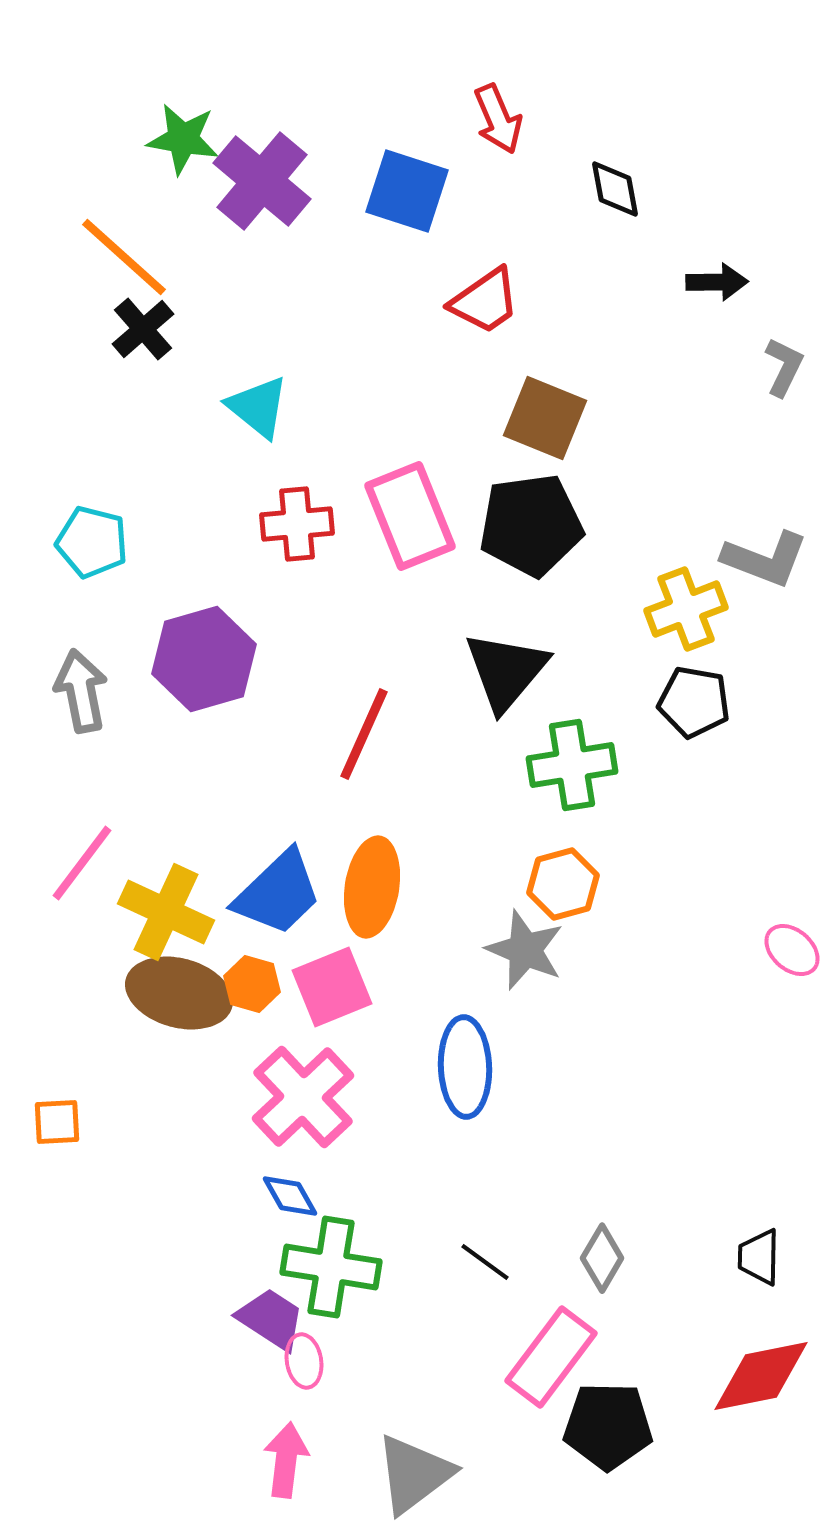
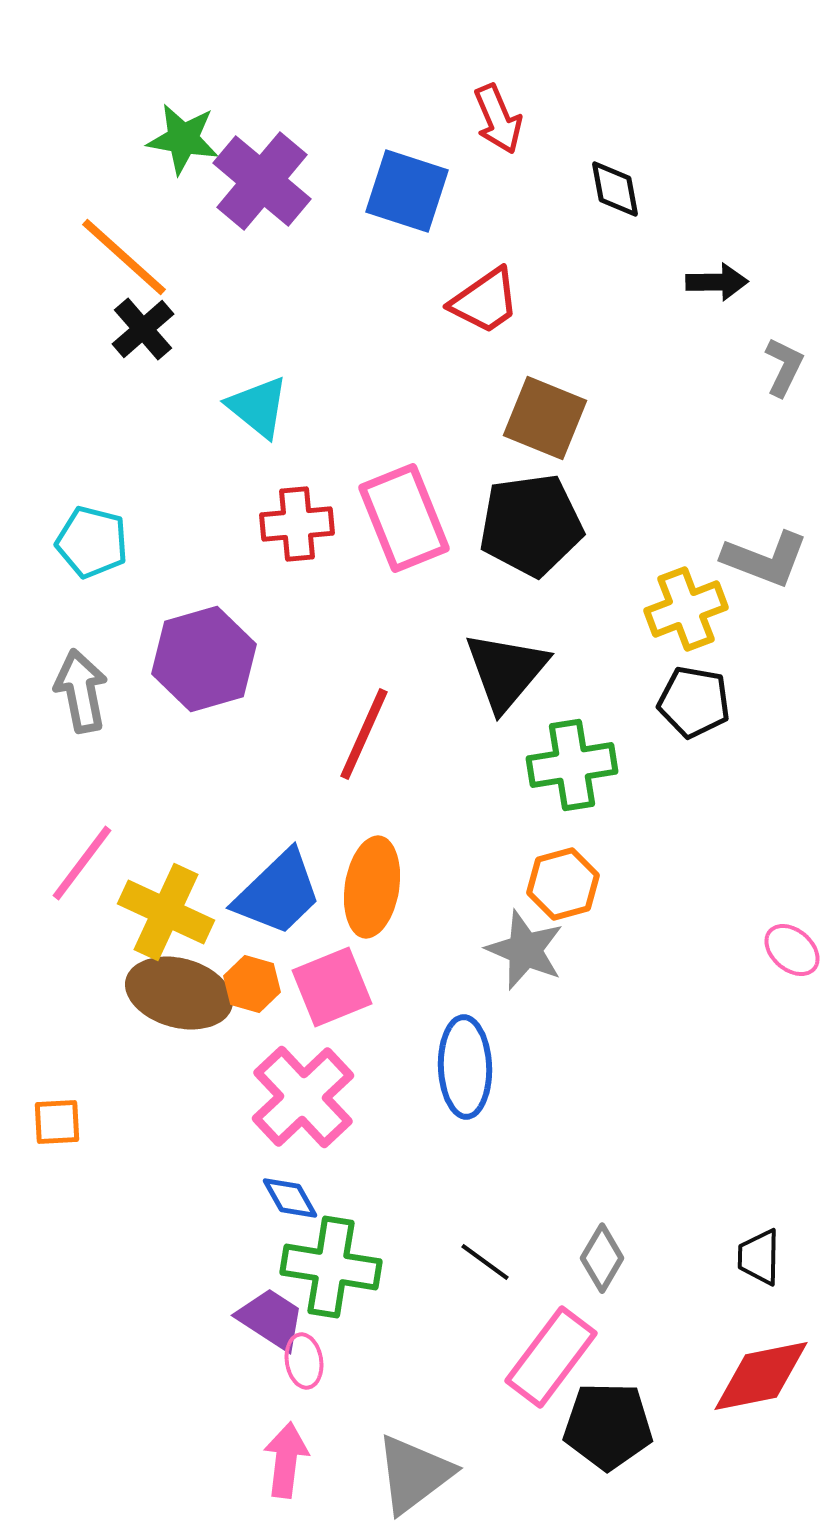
pink rectangle at (410, 516): moved 6 px left, 2 px down
blue diamond at (290, 1196): moved 2 px down
